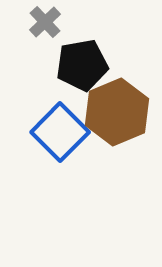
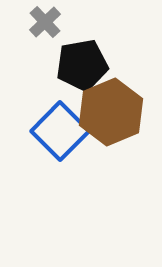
brown hexagon: moved 6 px left
blue square: moved 1 px up
